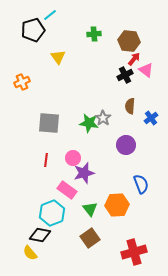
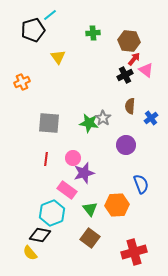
green cross: moved 1 px left, 1 px up
red line: moved 1 px up
brown square: rotated 18 degrees counterclockwise
